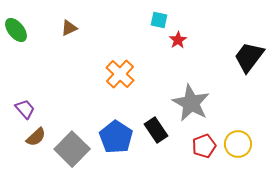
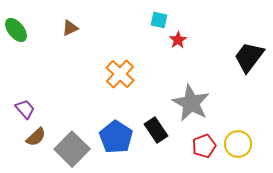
brown triangle: moved 1 px right
